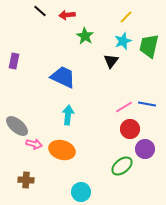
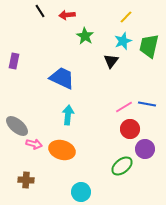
black line: rotated 16 degrees clockwise
blue trapezoid: moved 1 px left, 1 px down
